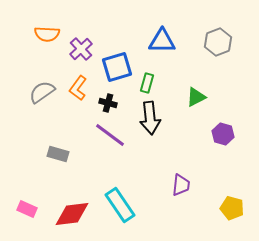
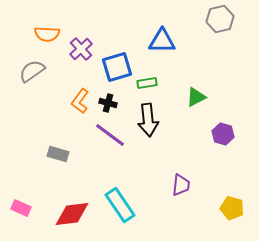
gray hexagon: moved 2 px right, 23 px up; rotated 8 degrees clockwise
green rectangle: rotated 66 degrees clockwise
orange L-shape: moved 2 px right, 13 px down
gray semicircle: moved 10 px left, 21 px up
black arrow: moved 2 px left, 2 px down
pink rectangle: moved 6 px left, 1 px up
